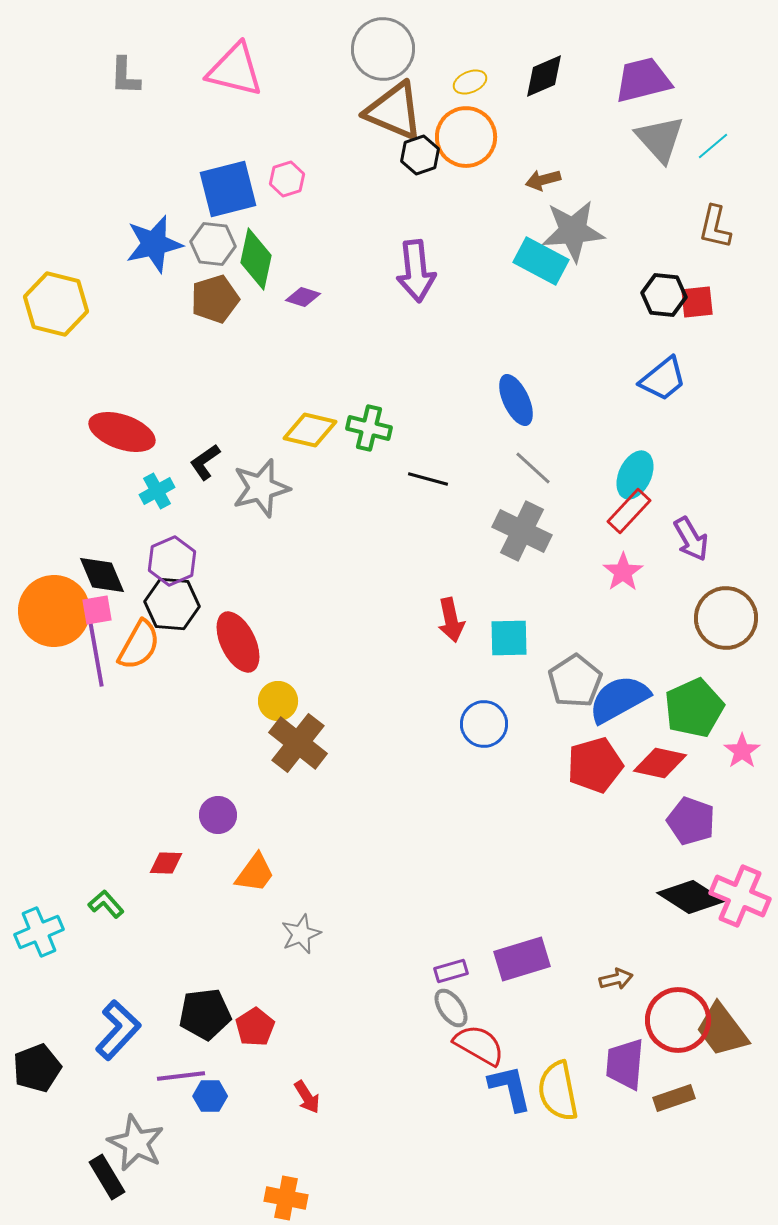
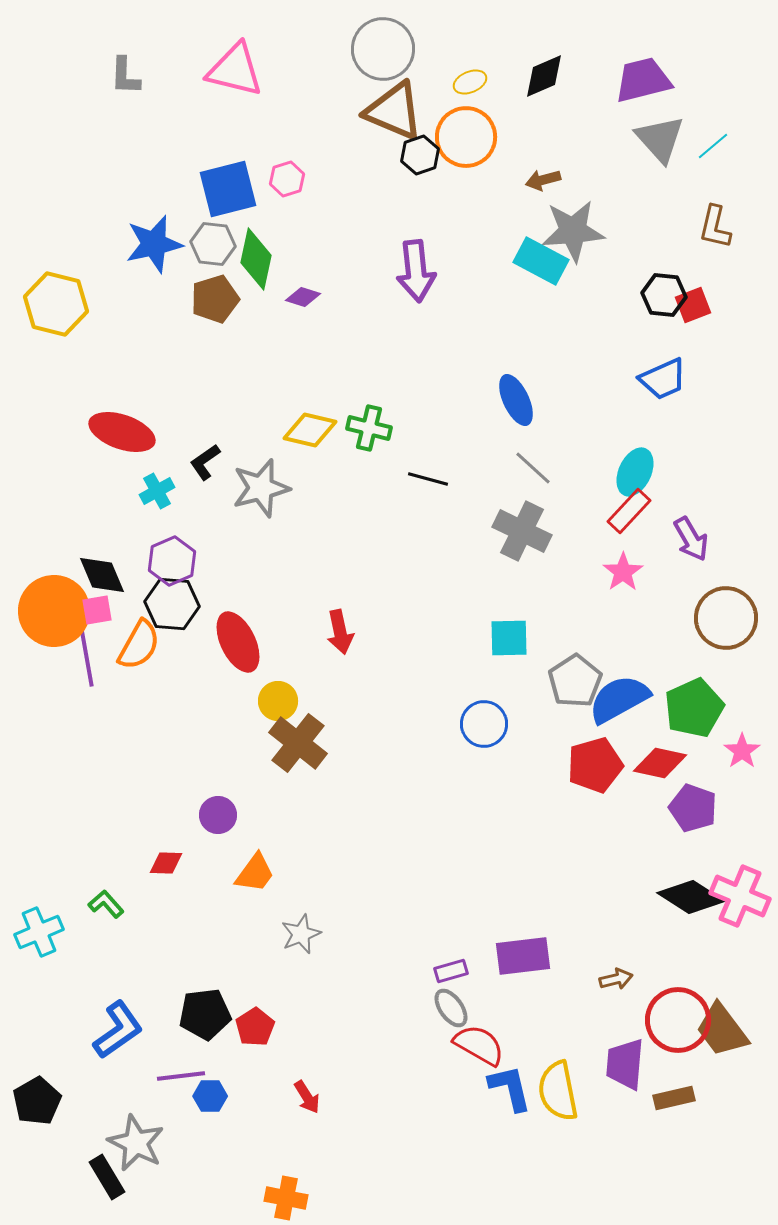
red square at (697, 302): moved 4 px left, 3 px down; rotated 15 degrees counterclockwise
blue trapezoid at (663, 379): rotated 15 degrees clockwise
cyan ellipse at (635, 475): moved 3 px up
red arrow at (451, 620): moved 111 px left, 12 px down
purple line at (96, 654): moved 10 px left
purple pentagon at (691, 821): moved 2 px right, 13 px up
purple rectangle at (522, 959): moved 1 px right, 3 px up; rotated 10 degrees clockwise
blue L-shape at (118, 1030): rotated 12 degrees clockwise
black pentagon at (37, 1068): moved 33 px down; rotated 9 degrees counterclockwise
brown rectangle at (674, 1098): rotated 6 degrees clockwise
